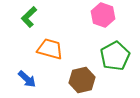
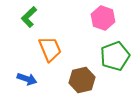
pink hexagon: moved 3 px down
orange trapezoid: rotated 52 degrees clockwise
green pentagon: rotated 8 degrees clockwise
blue arrow: rotated 24 degrees counterclockwise
